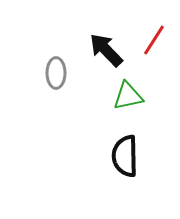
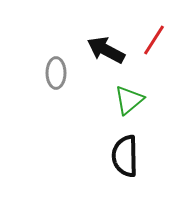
black arrow: rotated 18 degrees counterclockwise
green triangle: moved 1 px right, 4 px down; rotated 28 degrees counterclockwise
